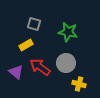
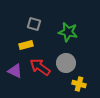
yellow rectangle: rotated 16 degrees clockwise
purple triangle: moved 1 px left, 1 px up; rotated 14 degrees counterclockwise
